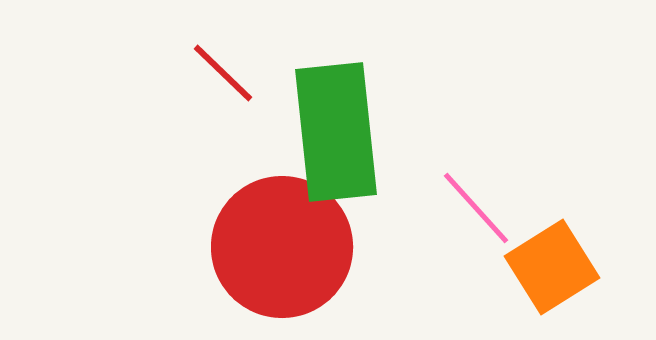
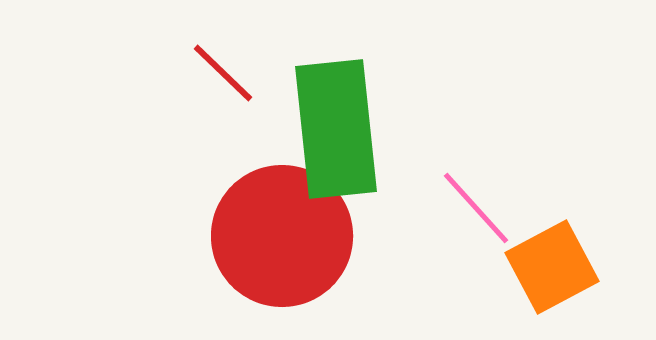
green rectangle: moved 3 px up
red circle: moved 11 px up
orange square: rotated 4 degrees clockwise
